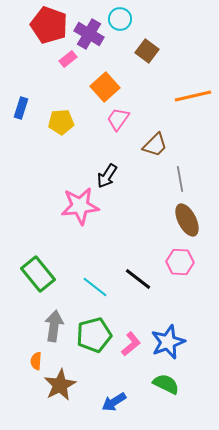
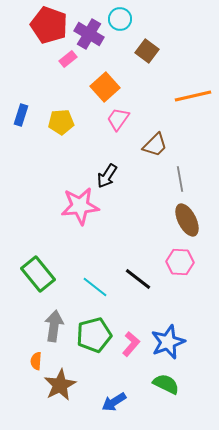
blue rectangle: moved 7 px down
pink L-shape: rotated 10 degrees counterclockwise
